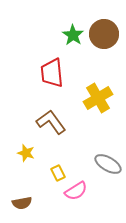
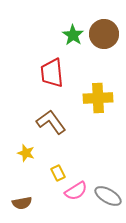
yellow cross: rotated 28 degrees clockwise
gray ellipse: moved 32 px down
